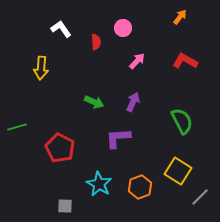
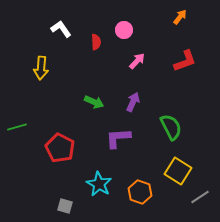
pink circle: moved 1 px right, 2 px down
red L-shape: rotated 130 degrees clockwise
green semicircle: moved 11 px left, 6 px down
orange hexagon: moved 5 px down; rotated 20 degrees counterclockwise
gray line: rotated 12 degrees clockwise
gray square: rotated 14 degrees clockwise
